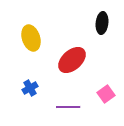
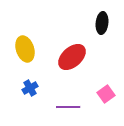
yellow ellipse: moved 6 px left, 11 px down
red ellipse: moved 3 px up
